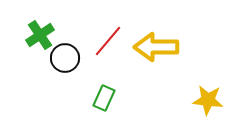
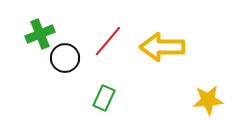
green cross: moved 1 px up; rotated 12 degrees clockwise
yellow arrow: moved 6 px right
yellow star: rotated 12 degrees counterclockwise
